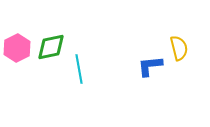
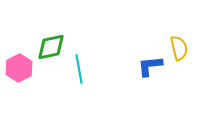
pink hexagon: moved 2 px right, 20 px down
